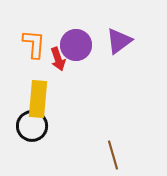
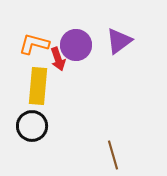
orange L-shape: rotated 80 degrees counterclockwise
yellow rectangle: moved 13 px up
